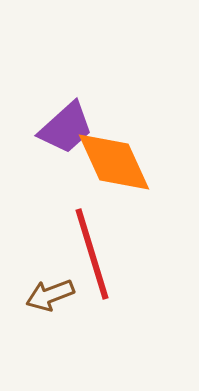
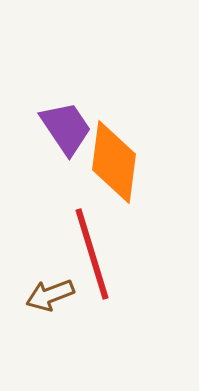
purple trapezoid: rotated 82 degrees counterclockwise
orange diamond: rotated 32 degrees clockwise
